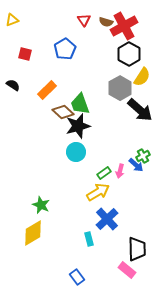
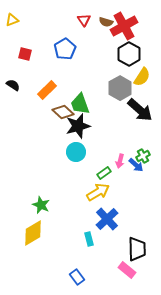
pink arrow: moved 10 px up
